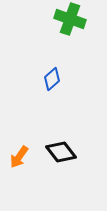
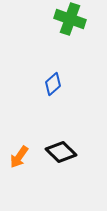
blue diamond: moved 1 px right, 5 px down
black diamond: rotated 8 degrees counterclockwise
